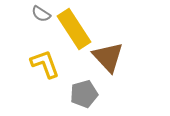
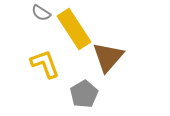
gray semicircle: moved 1 px up
brown triangle: rotated 24 degrees clockwise
gray pentagon: rotated 16 degrees counterclockwise
